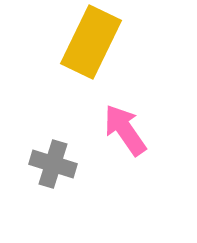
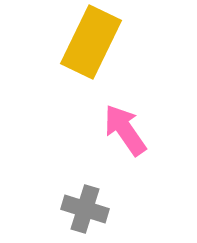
gray cross: moved 32 px right, 45 px down
